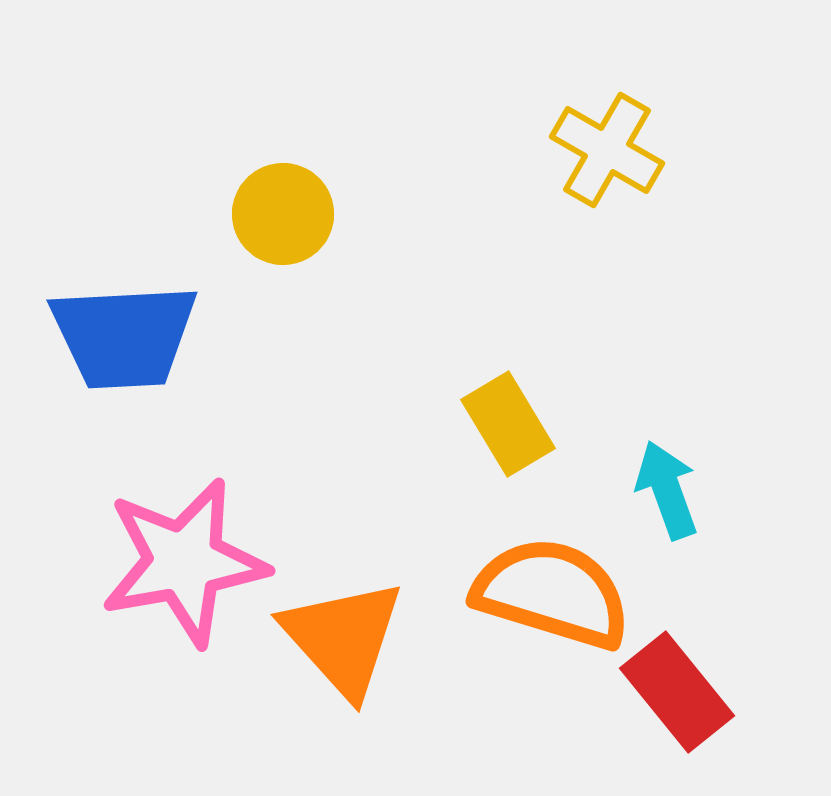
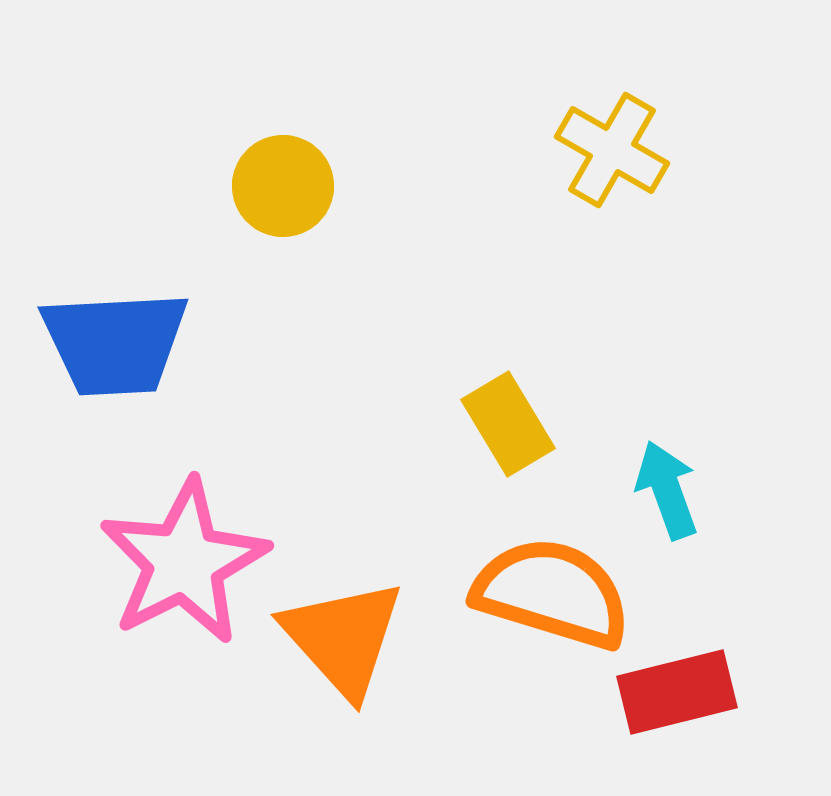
yellow cross: moved 5 px right
yellow circle: moved 28 px up
blue trapezoid: moved 9 px left, 7 px down
pink star: rotated 17 degrees counterclockwise
red rectangle: rotated 65 degrees counterclockwise
